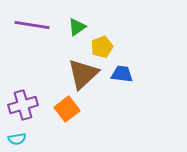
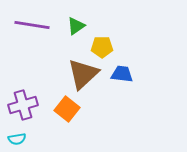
green triangle: moved 1 px left, 1 px up
yellow pentagon: rotated 20 degrees clockwise
orange square: rotated 15 degrees counterclockwise
